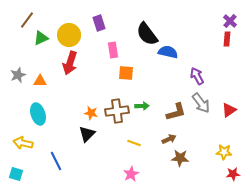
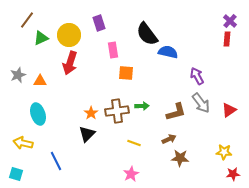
orange star: rotated 24 degrees clockwise
